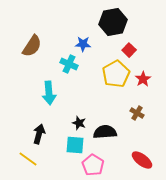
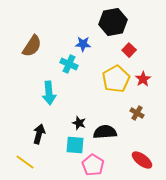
yellow pentagon: moved 5 px down
yellow line: moved 3 px left, 3 px down
